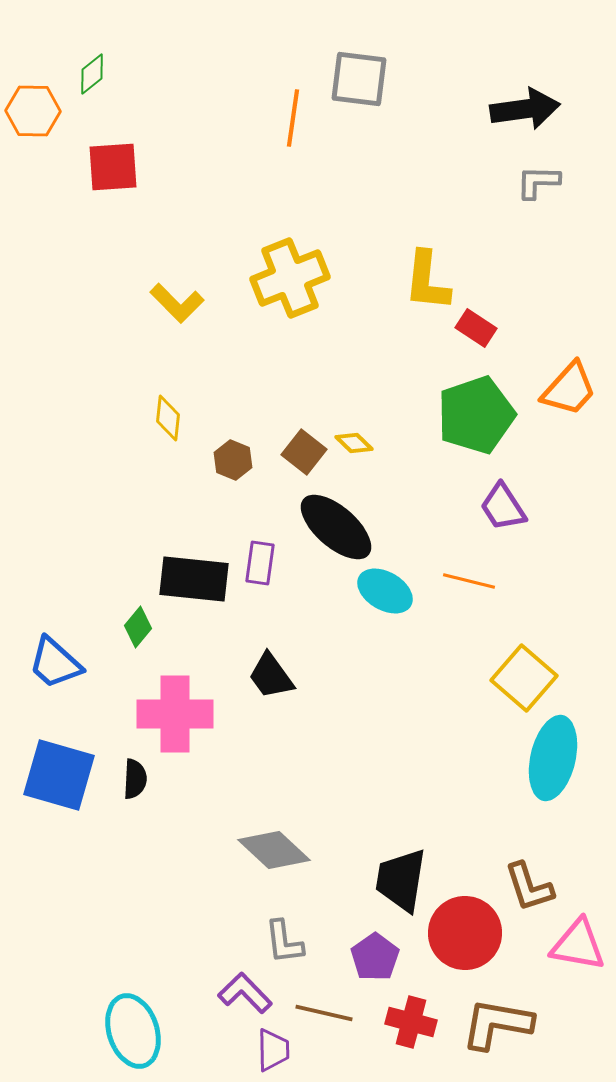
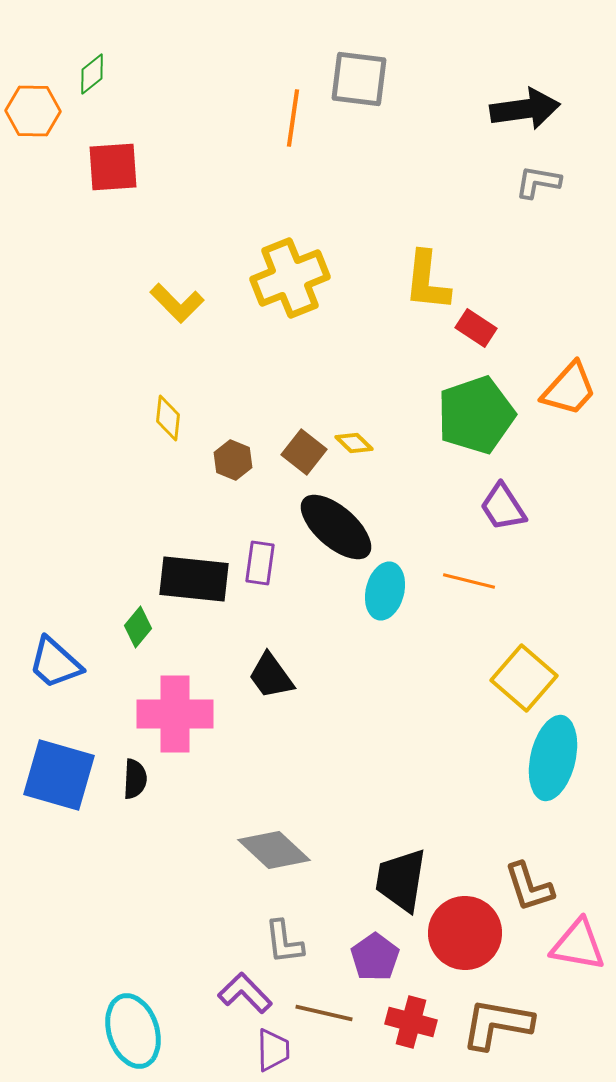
gray L-shape at (538, 182): rotated 9 degrees clockwise
cyan ellipse at (385, 591): rotated 74 degrees clockwise
